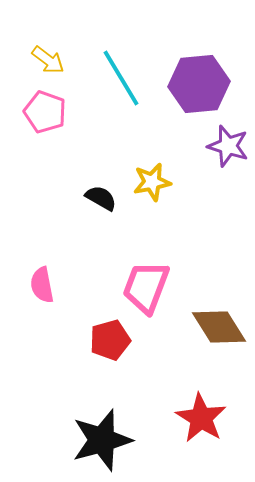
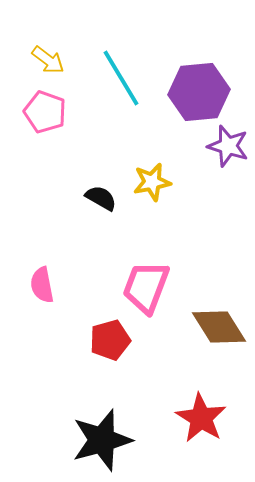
purple hexagon: moved 8 px down
